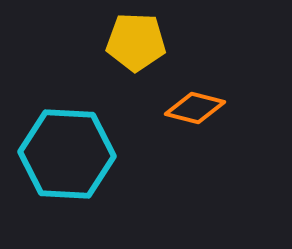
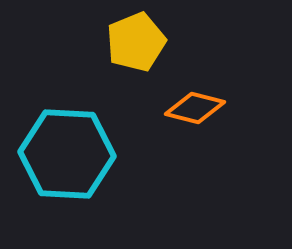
yellow pentagon: rotated 24 degrees counterclockwise
